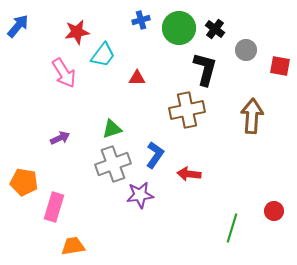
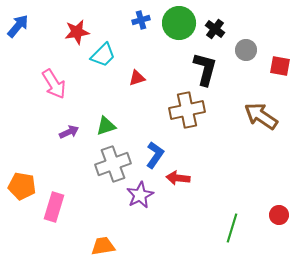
green circle: moved 5 px up
cyan trapezoid: rotated 8 degrees clockwise
pink arrow: moved 10 px left, 11 px down
red triangle: rotated 18 degrees counterclockwise
brown arrow: moved 9 px right; rotated 60 degrees counterclockwise
green triangle: moved 6 px left, 3 px up
purple arrow: moved 9 px right, 6 px up
red arrow: moved 11 px left, 4 px down
orange pentagon: moved 2 px left, 4 px down
purple star: rotated 20 degrees counterclockwise
red circle: moved 5 px right, 4 px down
orange trapezoid: moved 30 px right
